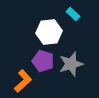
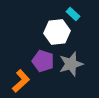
white hexagon: moved 8 px right
orange L-shape: moved 2 px left
